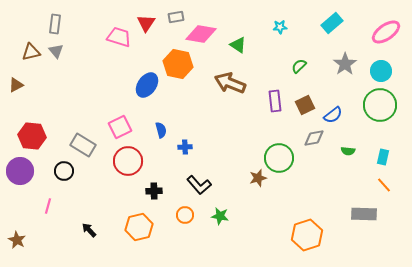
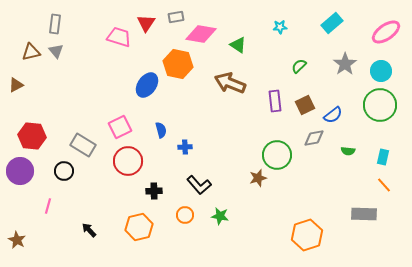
green circle at (279, 158): moved 2 px left, 3 px up
